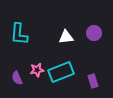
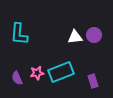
purple circle: moved 2 px down
white triangle: moved 9 px right
pink star: moved 3 px down
